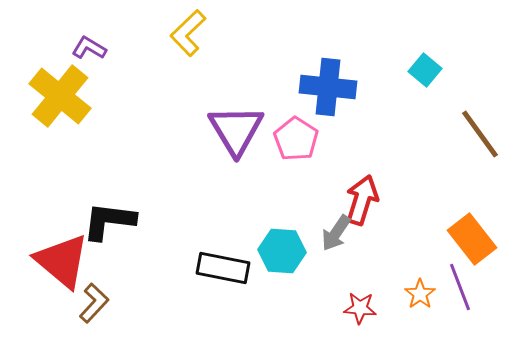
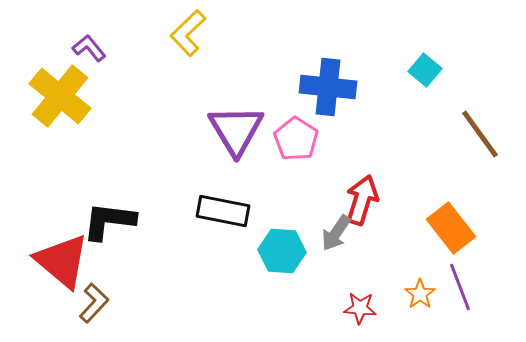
purple L-shape: rotated 20 degrees clockwise
orange rectangle: moved 21 px left, 11 px up
black rectangle: moved 57 px up
